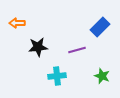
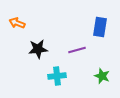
orange arrow: rotated 21 degrees clockwise
blue rectangle: rotated 36 degrees counterclockwise
black star: moved 2 px down
